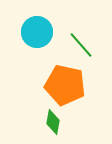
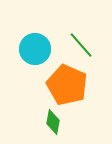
cyan circle: moved 2 px left, 17 px down
orange pentagon: moved 2 px right; rotated 12 degrees clockwise
